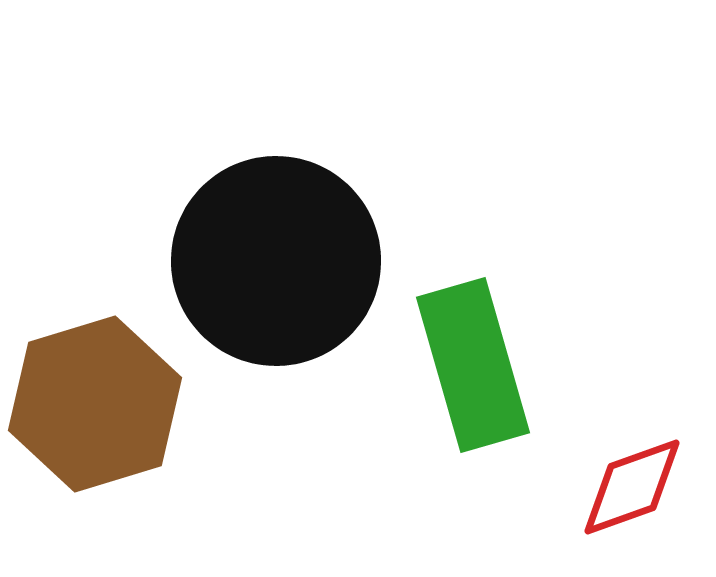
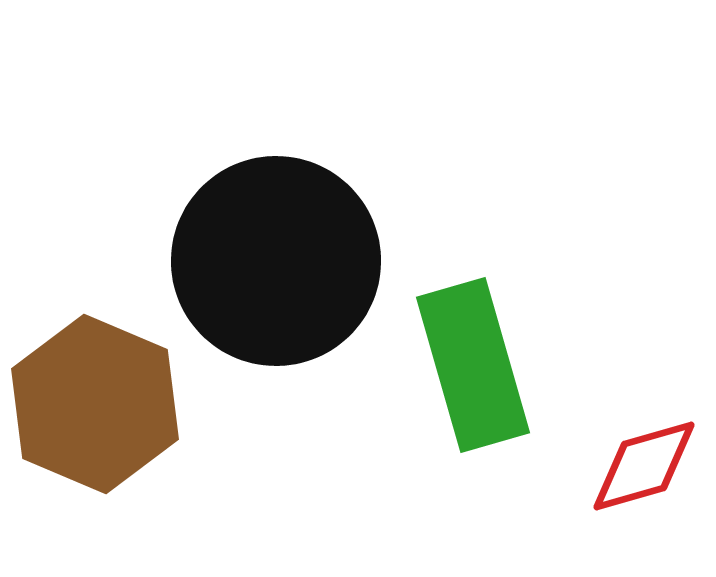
brown hexagon: rotated 20 degrees counterclockwise
red diamond: moved 12 px right, 21 px up; rotated 4 degrees clockwise
